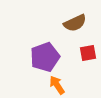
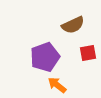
brown semicircle: moved 2 px left, 2 px down
orange arrow: rotated 18 degrees counterclockwise
